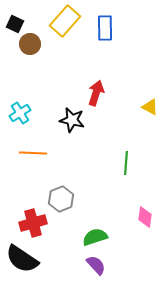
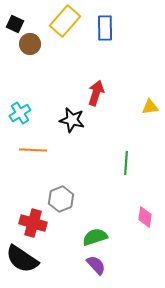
yellow triangle: rotated 36 degrees counterclockwise
orange line: moved 3 px up
red cross: rotated 32 degrees clockwise
